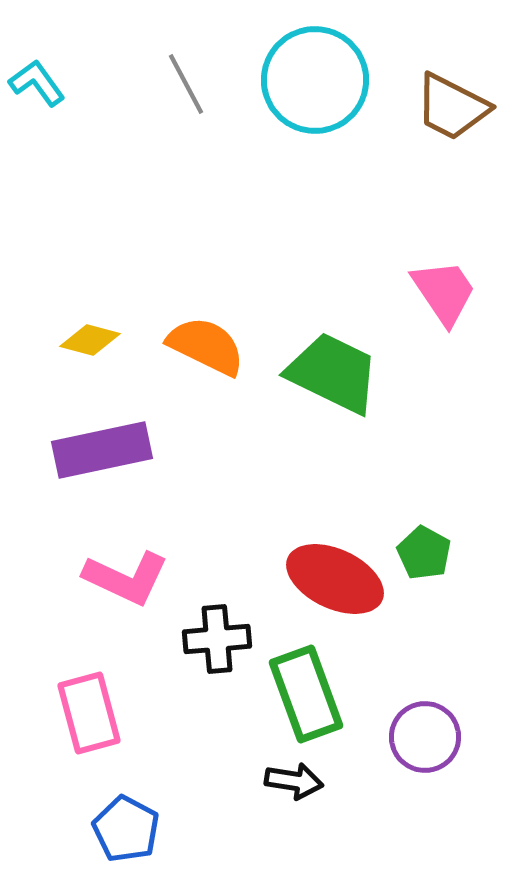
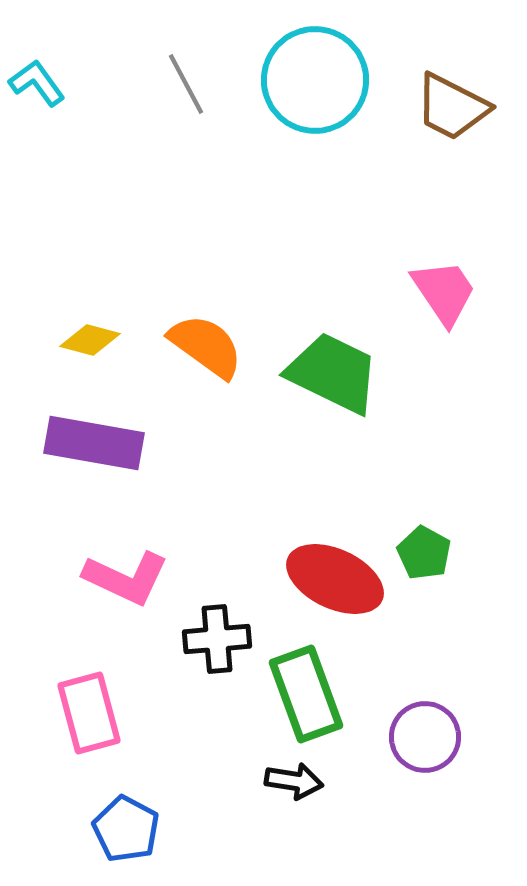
orange semicircle: rotated 10 degrees clockwise
purple rectangle: moved 8 px left, 7 px up; rotated 22 degrees clockwise
